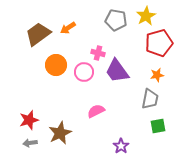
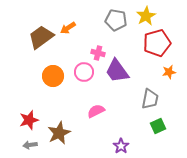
brown trapezoid: moved 3 px right, 3 px down
red pentagon: moved 2 px left
orange circle: moved 3 px left, 11 px down
orange star: moved 12 px right, 3 px up
green square: rotated 14 degrees counterclockwise
brown star: moved 1 px left
gray arrow: moved 2 px down
